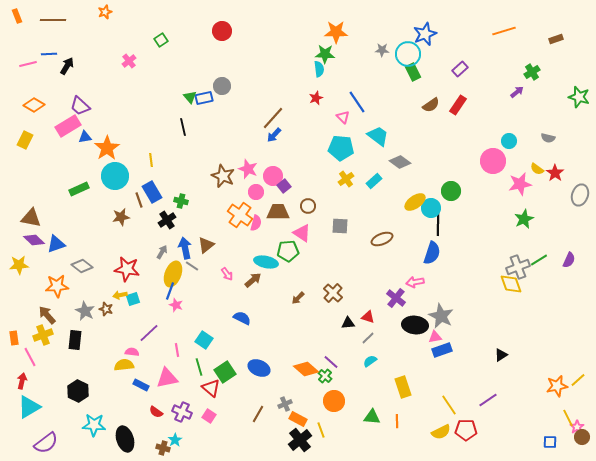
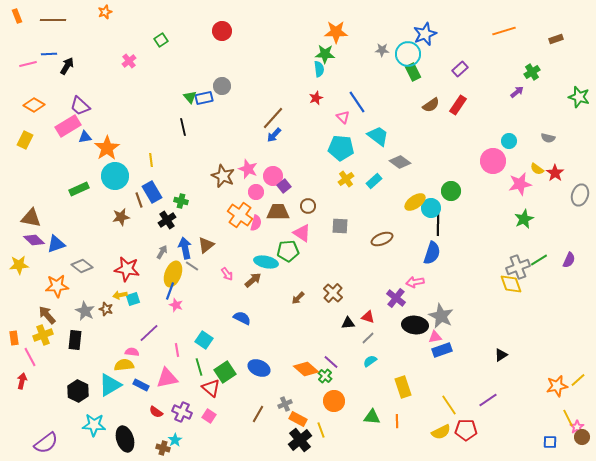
cyan triangle at (29, 407): moved 81 px right, 22 px up
